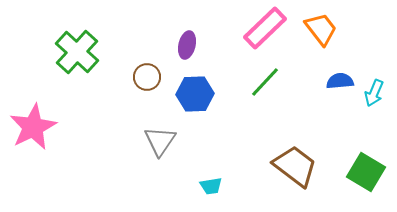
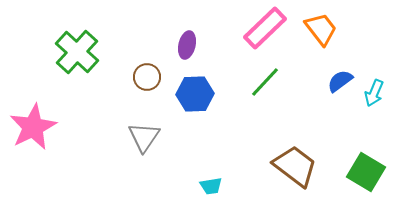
blue semicircle: rotated 32 degrees counterclockwise
gray triangle: moved 16 px left, 4 px up
